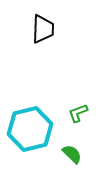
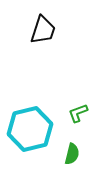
black trapezoid: moved 1 px down; rotated 16 degrees clockwise
green semicircle: rotated 60 degrees clockwise
